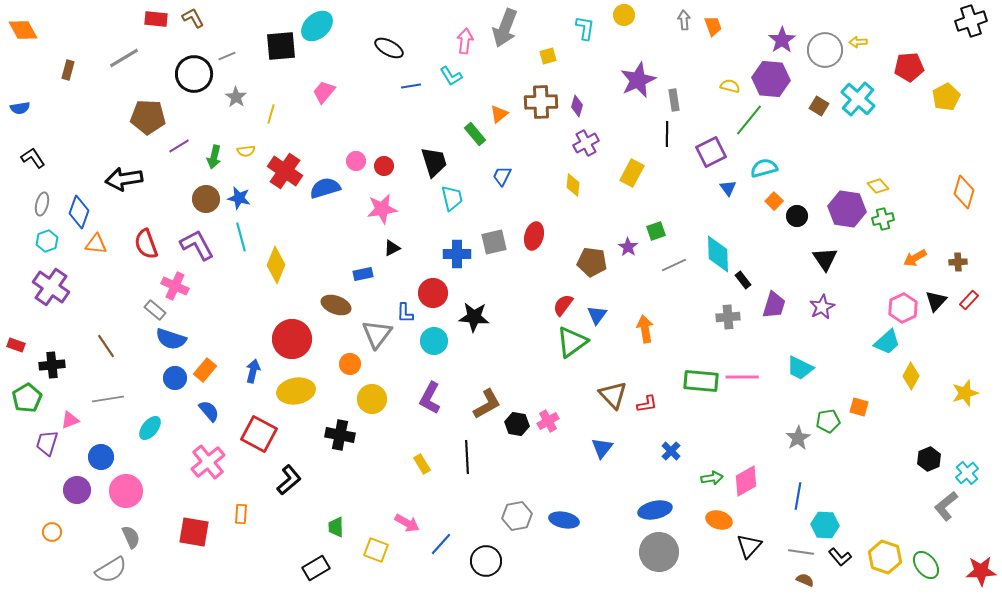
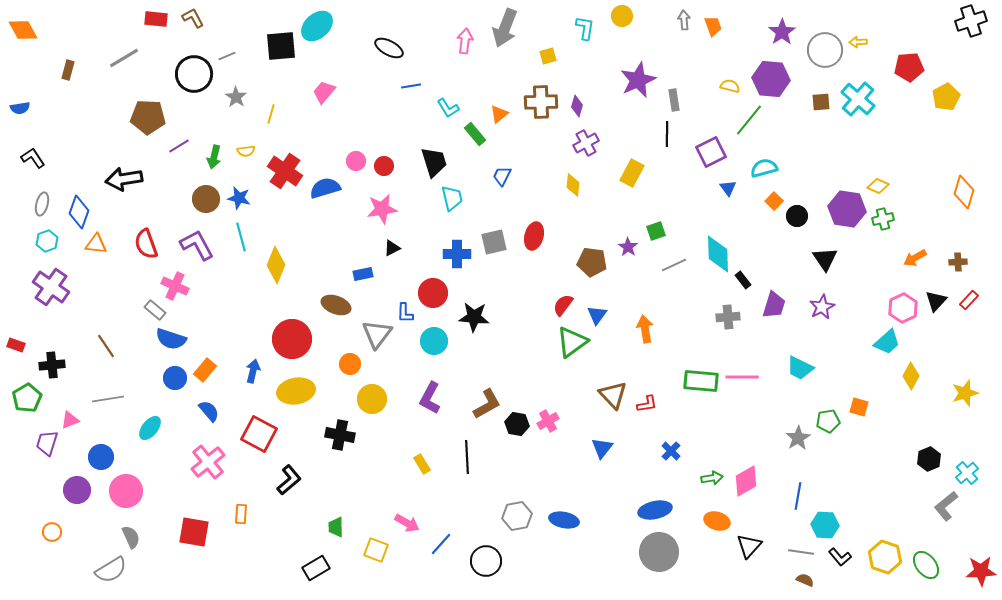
yellow circle at (624, 15): moved 2 px left, 1 px down
purple star at (782, 40): moved 8 px up
cyan L-shape at (451, 76): moved 3 px left, 32 px down
brown square at (819, 106): moved 2 px right, 4 px up; rotated 36 degrees counterclockwise
yellow diamond at (878, 186): rotated 25 degrees counterclockwise
orange ellipse at (719, 520): moved 2 px left, 1 px down
